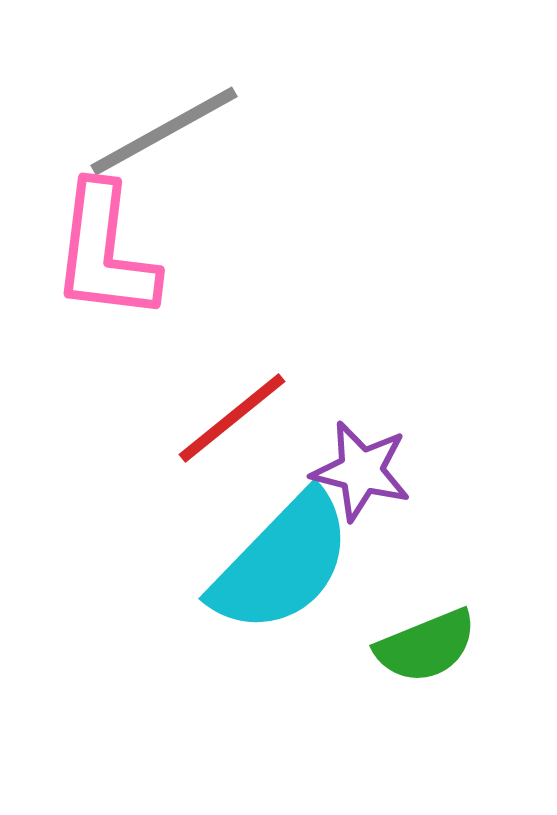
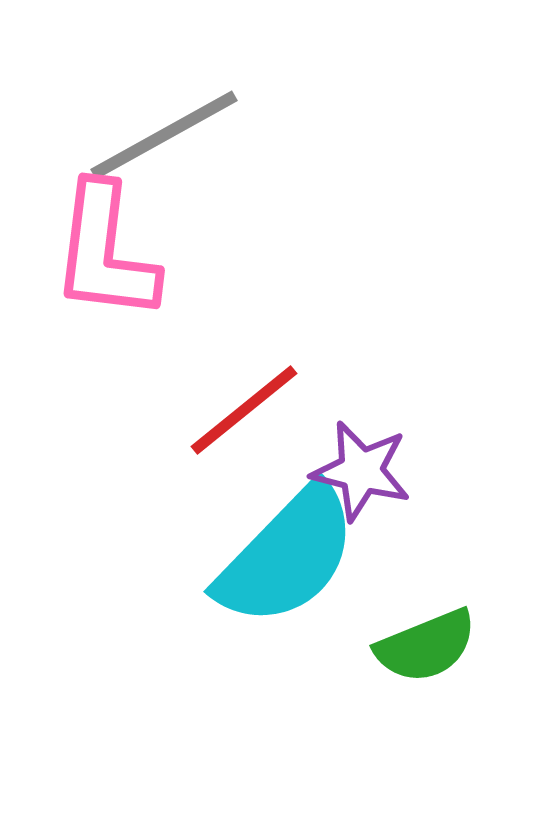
gray line: moved 4 px down
red line: moved 12 px right, 8 px up
cyan semicircle: moved 5 px right, 7 px up
